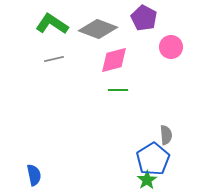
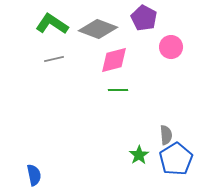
blue pentagon: moved 23 px right
green star: moved 8 px left, 25 px up
